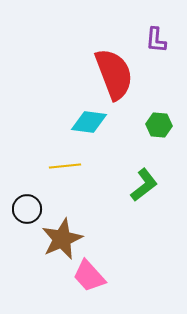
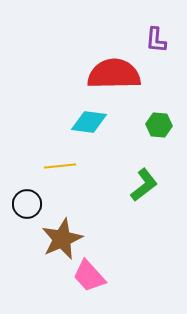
red semicircle: rotated 70 degrees counterclockwise
yellow line: moved 5 px left
black circle: moved 5 px up
